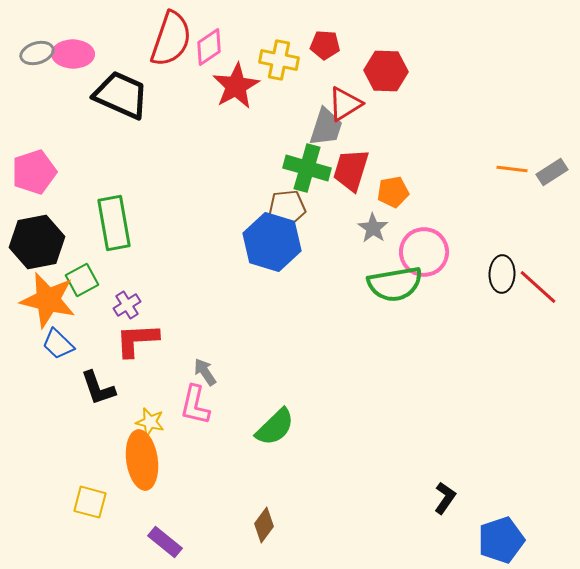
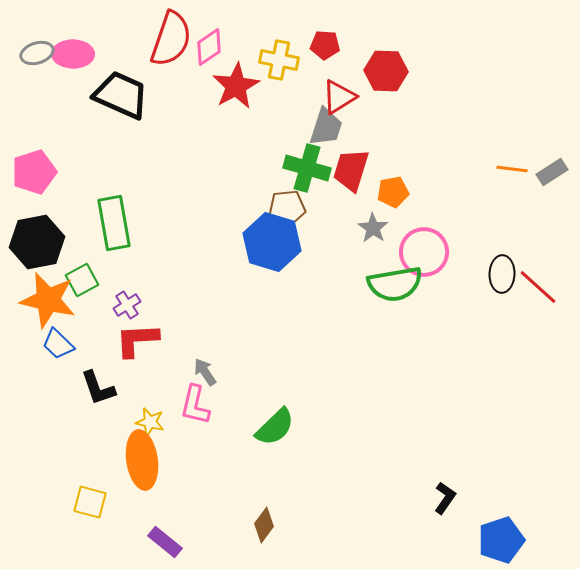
red triangle at (345, 104): moved 6 px left, 7 px up
